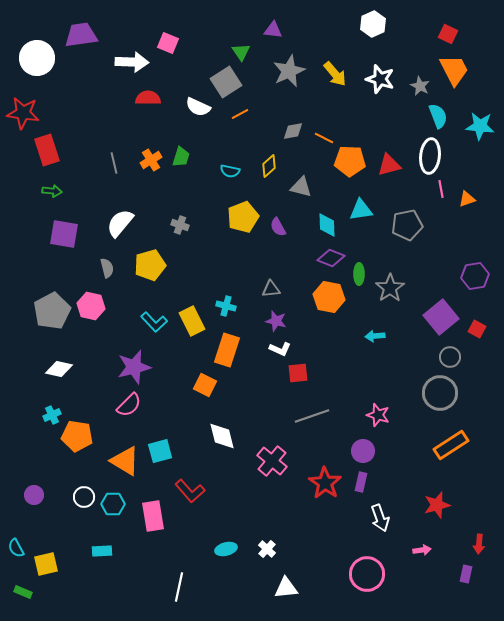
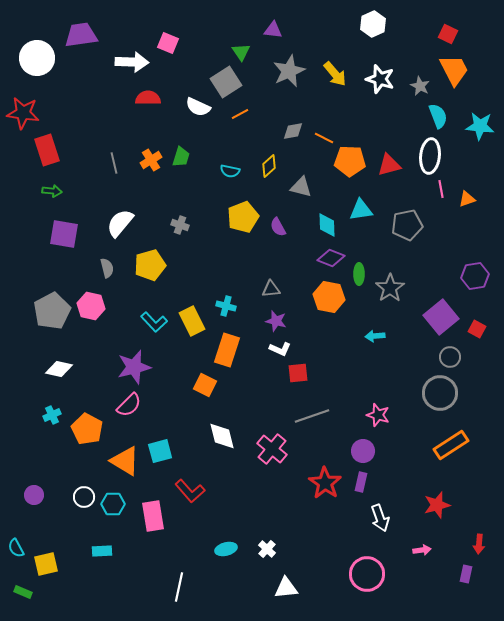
orange pentagon at (77, 436): moved 10 px right, 7 px up; rotated 20 degrees clockwise
pink cross at (272, 461): moved 12 px up
